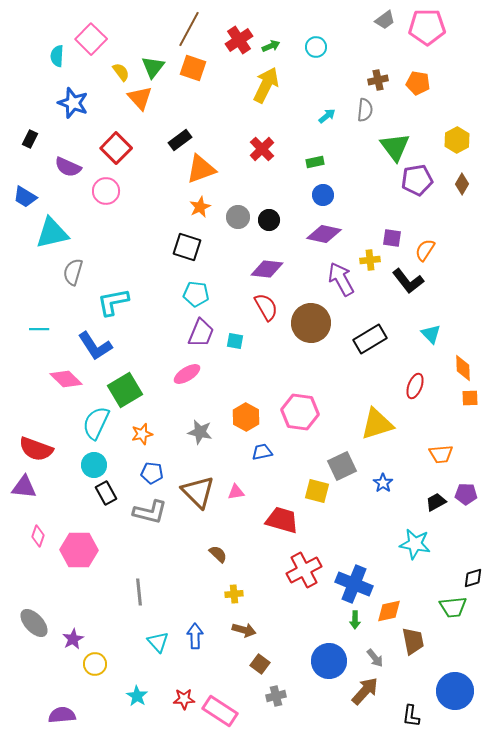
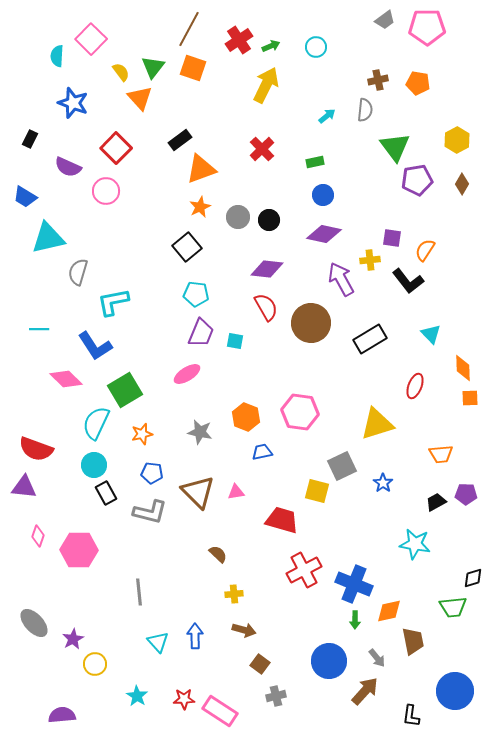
cyan triangle at (52, 233): moved 4 px left, 5 px down
black square at (187, 247): rotated 32 degrees clockwise
gray semicircle at (73, 272): moved 5 px right
orange hexagon at (246, 417): rotated 8 degrees counterclockwise
gray arrow at (375, 658): moved 2 px right
